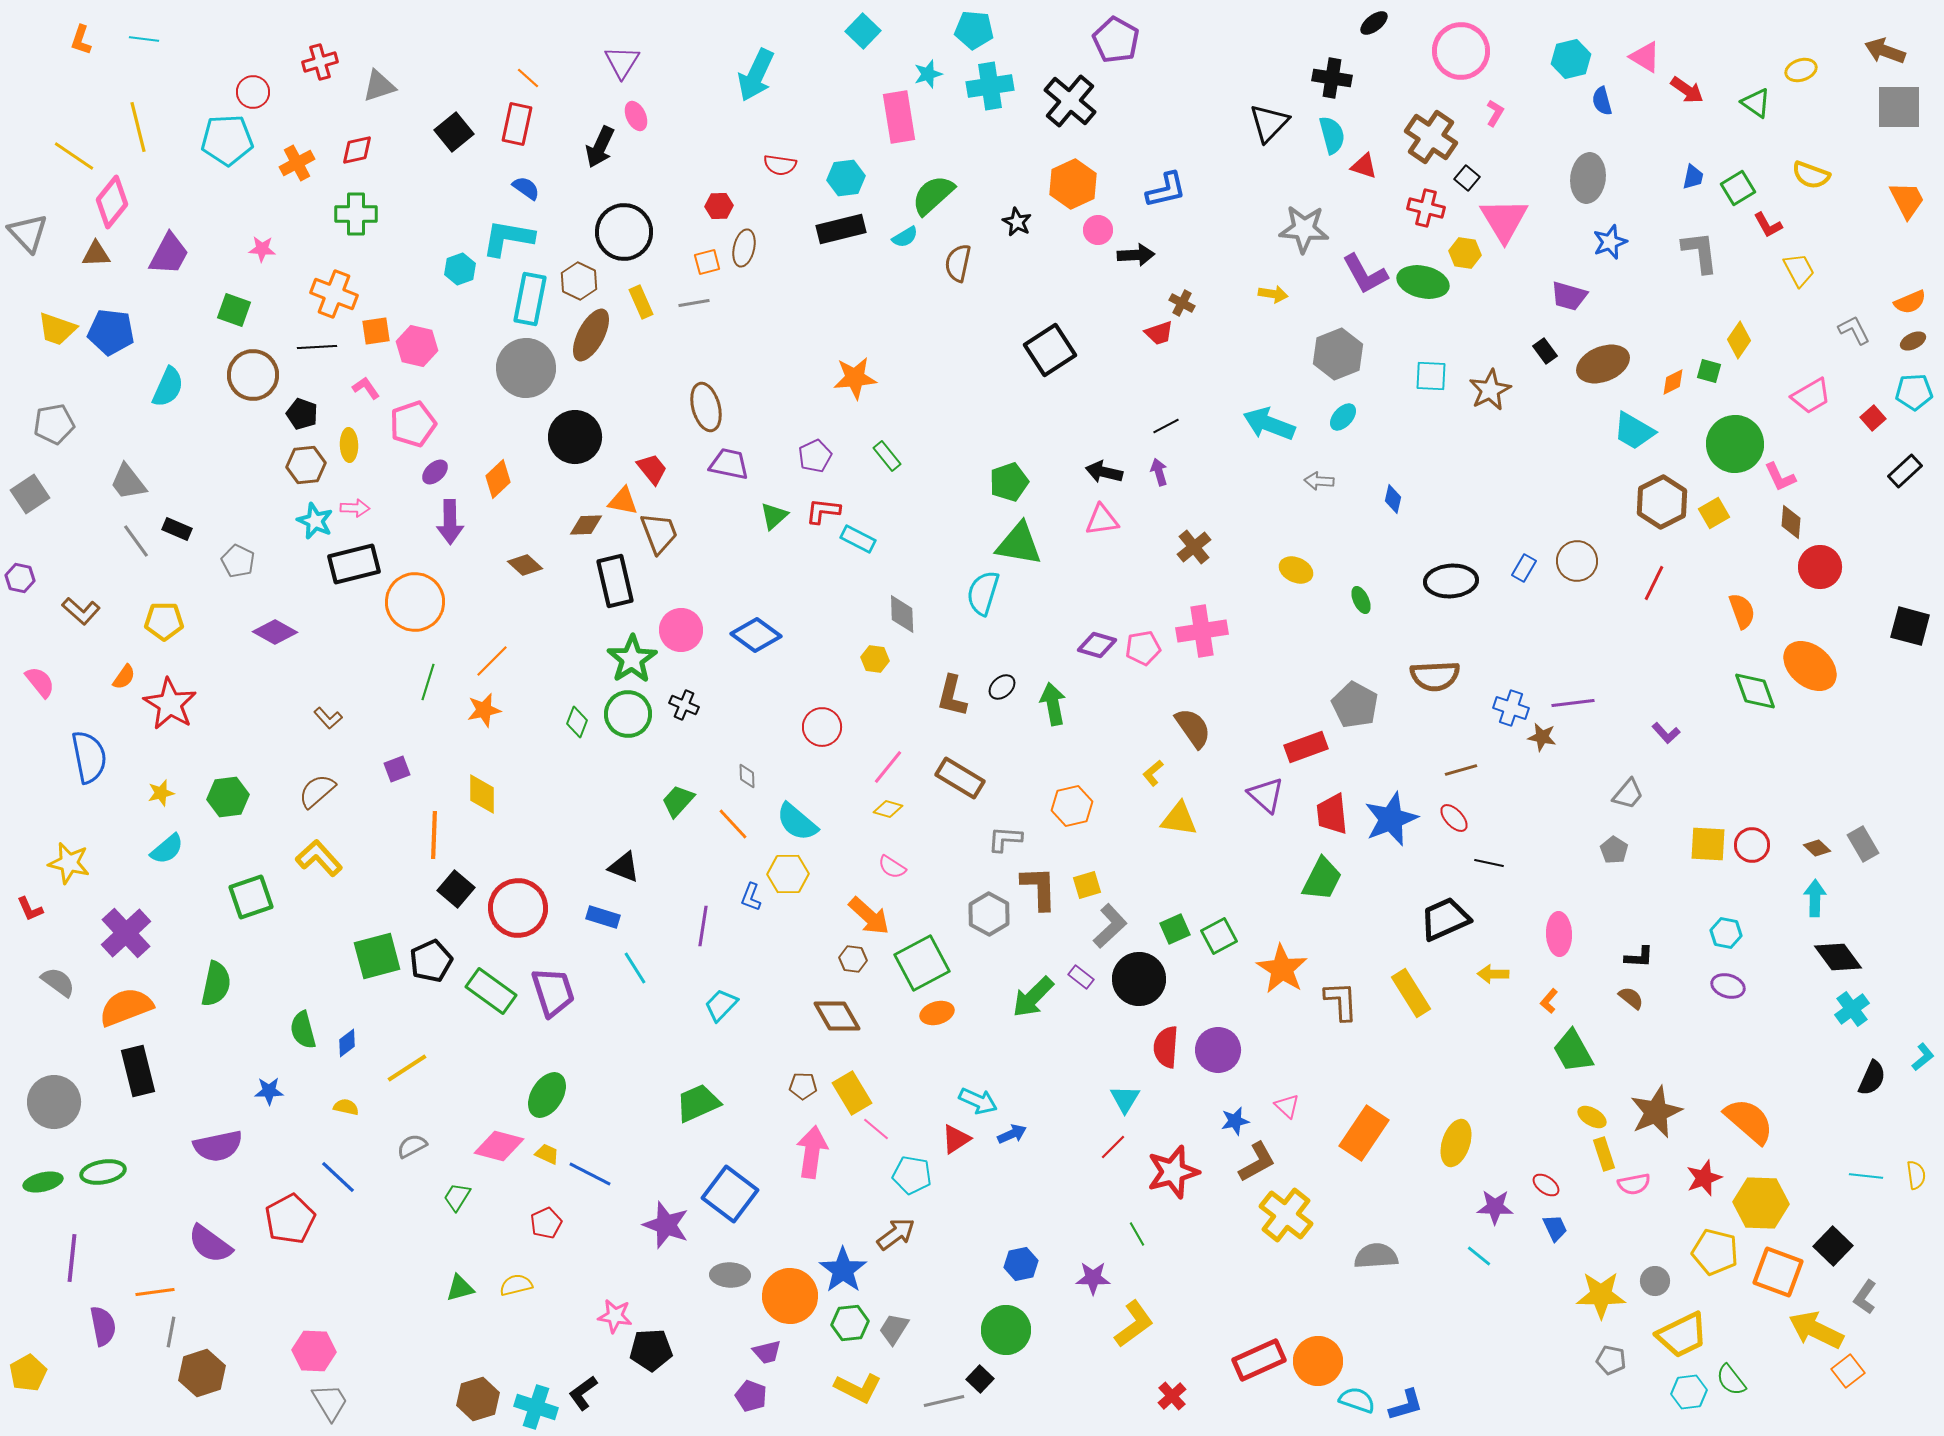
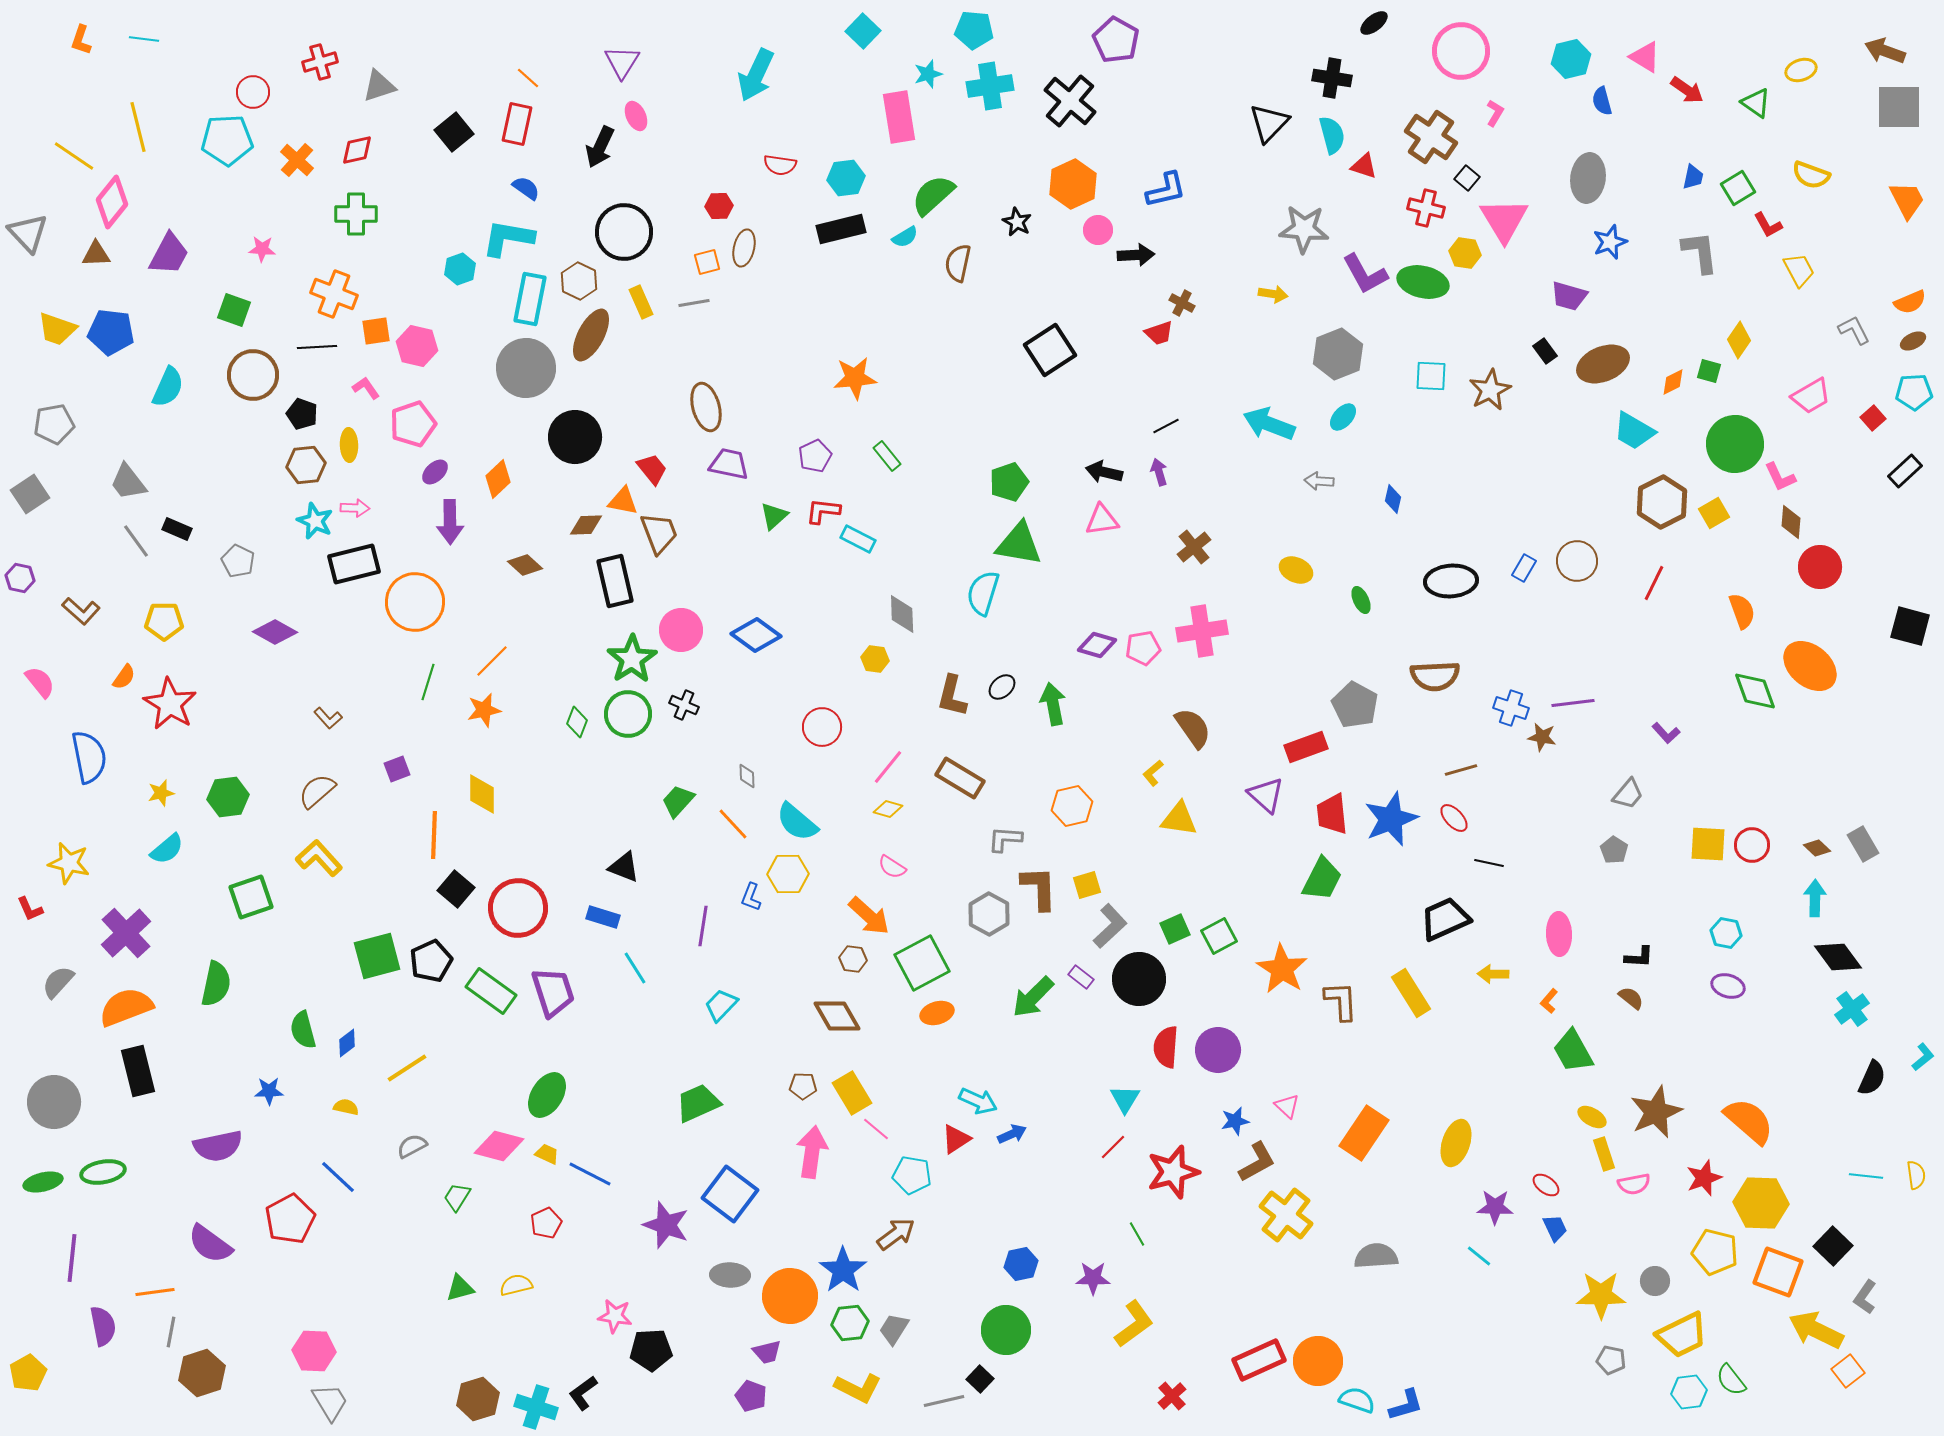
orange cross at (297, 163): moved 3 px up; rotated 20 degrees counterclockwise
gray semicircle at (58, 982): rotated 84 degrees counterclockwise
